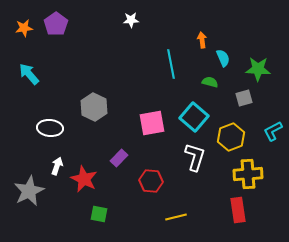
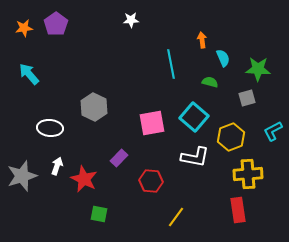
gray square: moved 3 px right
white L-shape: rotated 84 degrees clockwise
gray star: moved 7 px left, 15 px up; rotated 8 degrees clockwise
yellow line: rotated 40 degrees counterclockwise
